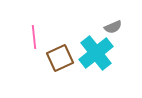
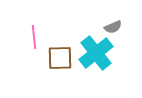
brown square: rotated 24 degrees clockwise
